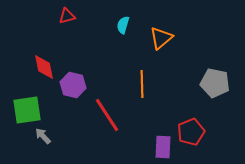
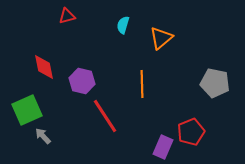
purple hexagon: moved 9 px right, 4 px up
green square: rotated 16 degrees counterclockwise
red line: moved 2 px left, 1 px down
purple rectangle: rotated 20 degrees clockwise
